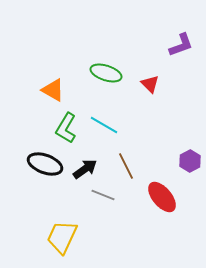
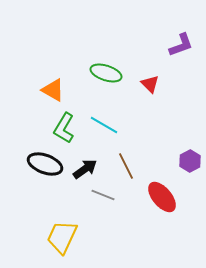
green L-shape: moved 2 px left
